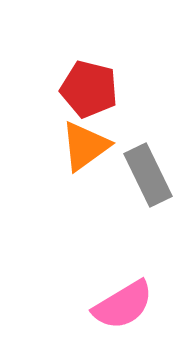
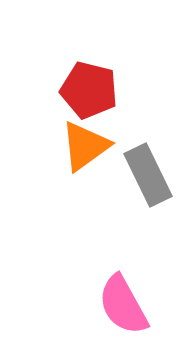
red pentagon: moved 1 px down
pink semicircle: rotated 92 degrees clockwise
